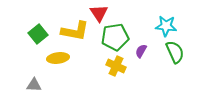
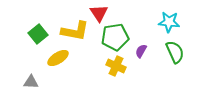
cyan star: moved 3 px right, 4 px up
yellow ellipse: rotated 25 degrees counterclockwise
gray triangle: moved 3 px left, 3 px up
